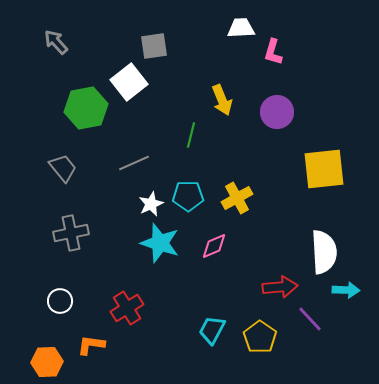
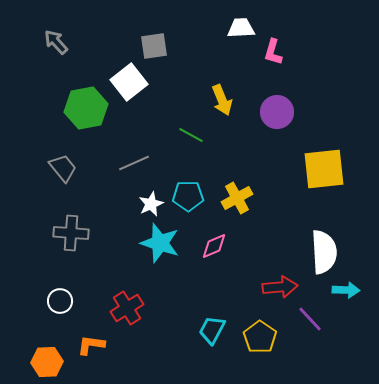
green line: rotated 75 degrees counterclockwise
gray cross: rotated 16 degrees clockwise
